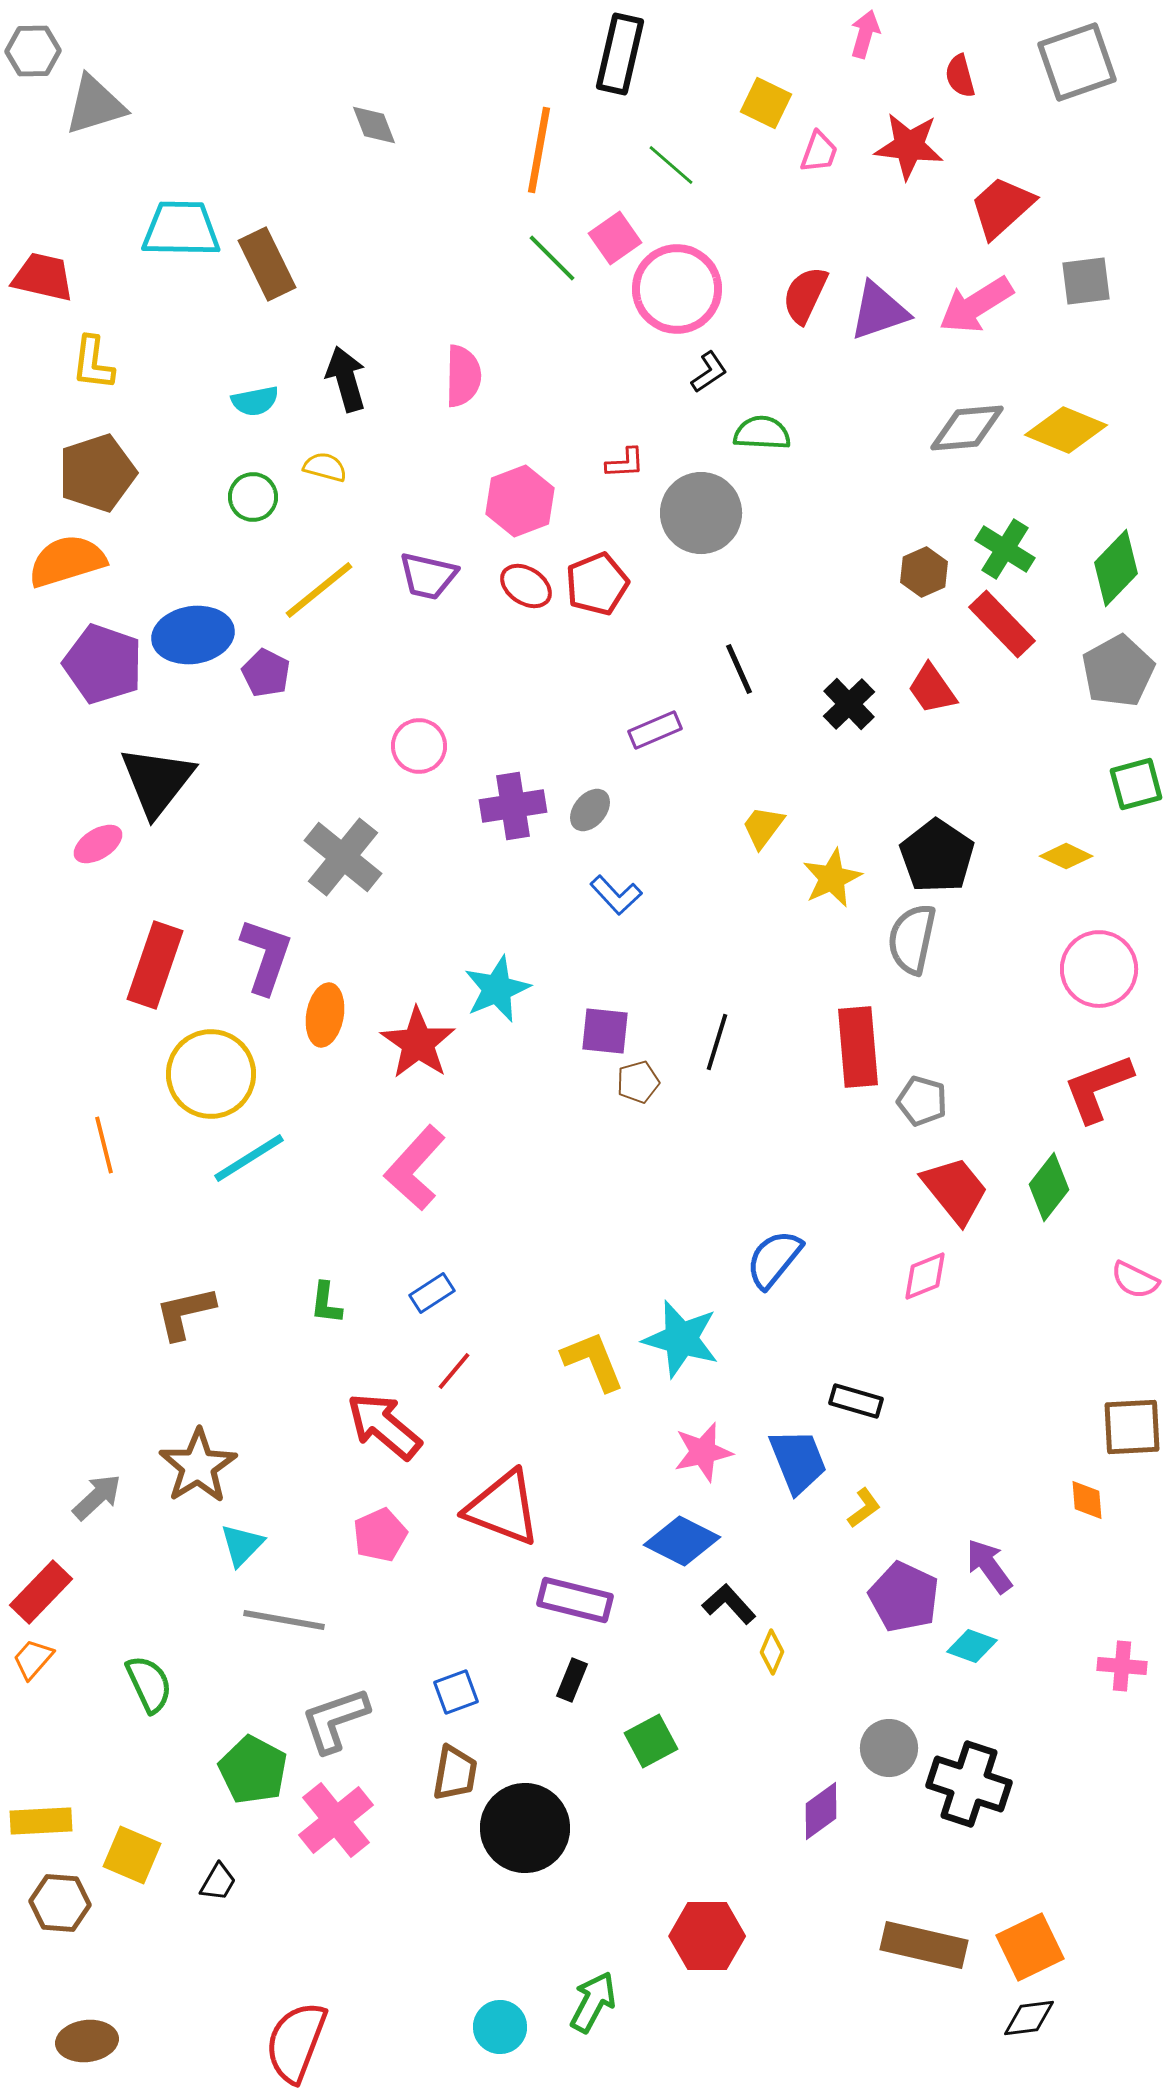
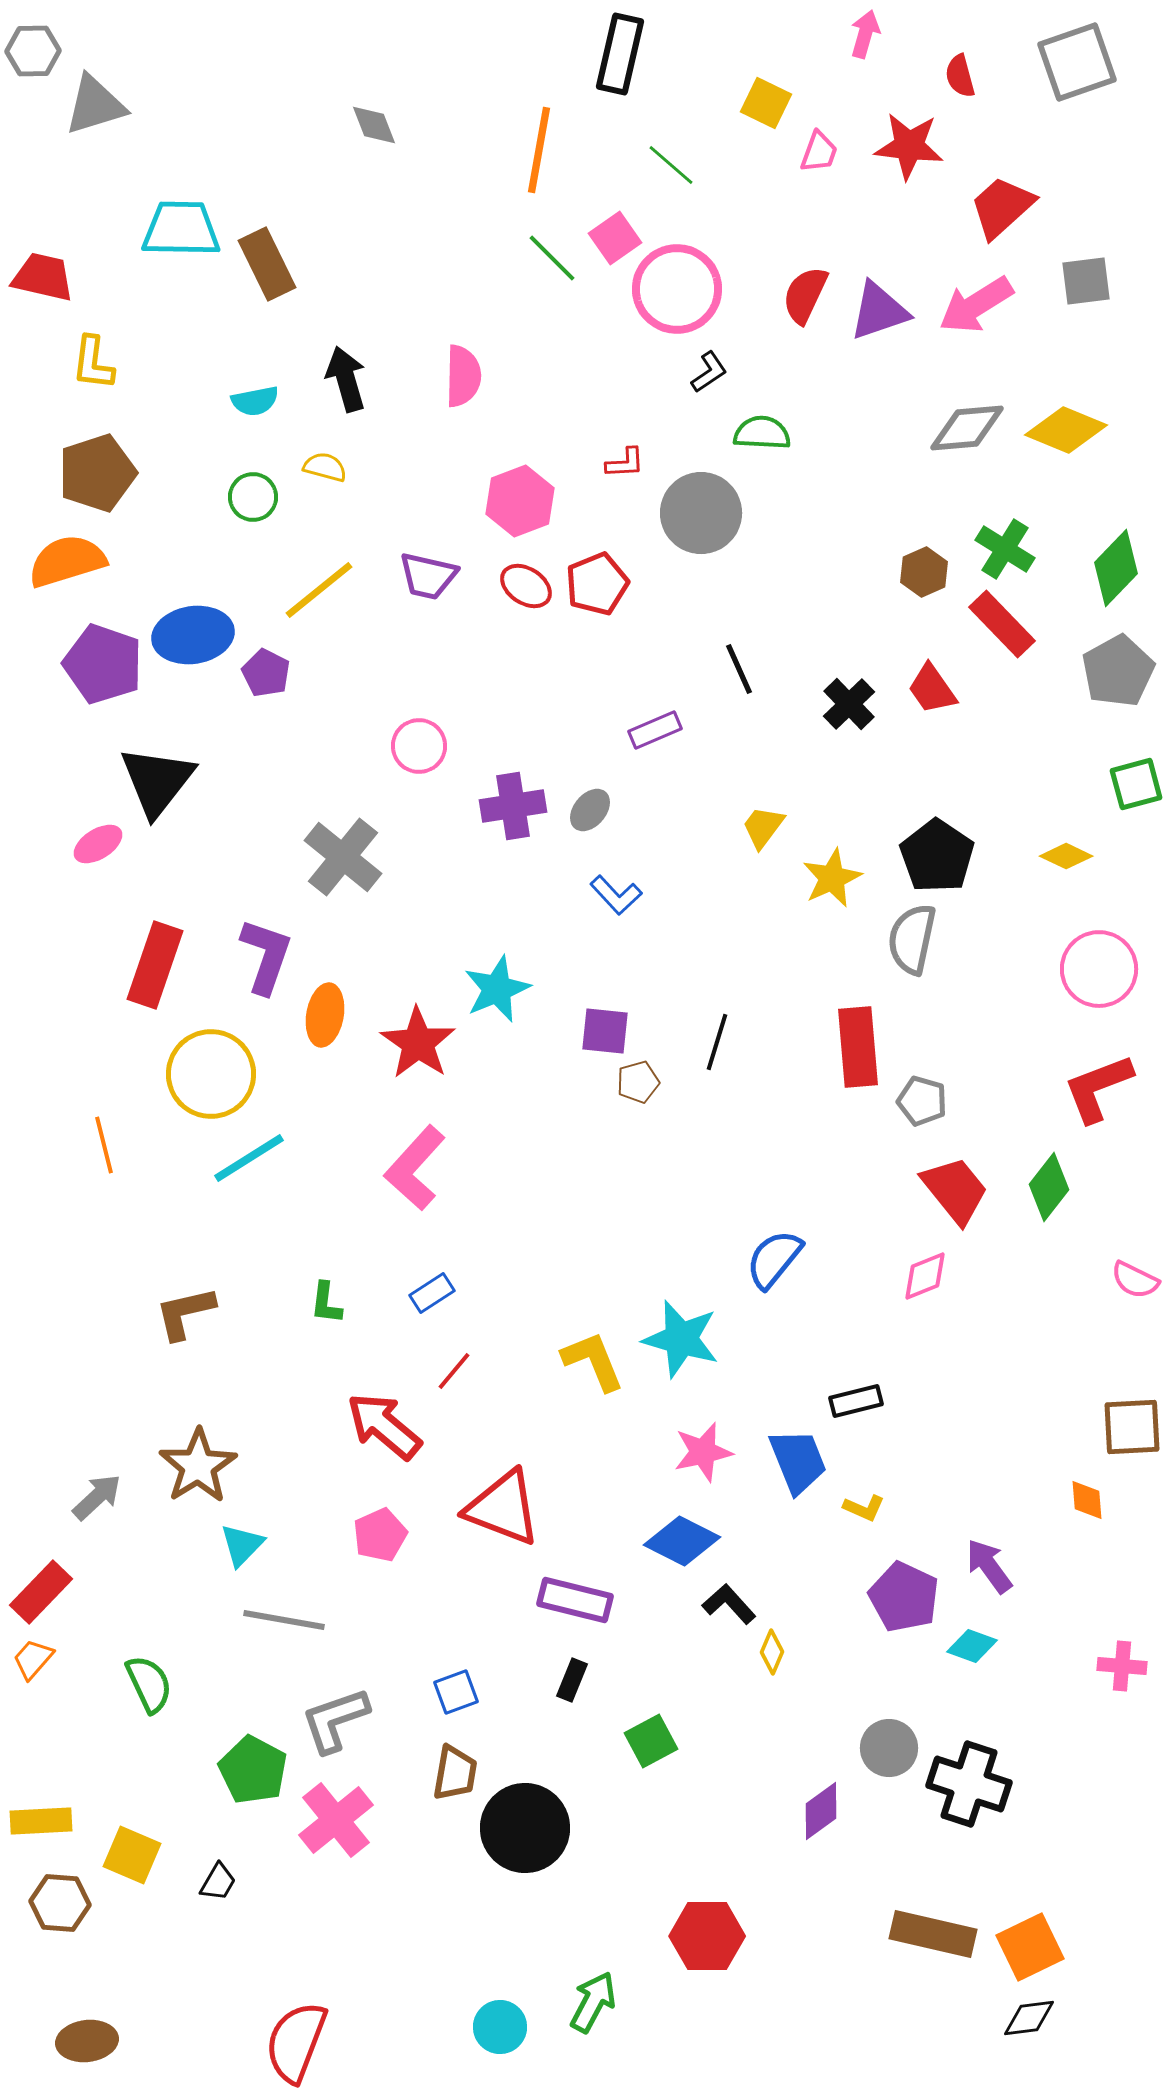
black rectangle at (856, 1401): rotated 30 degrees counterclockwise
yellow L-shape at (864, 1508): rotated 60 degrees clockwise
brown rectangle at (924, 1945): moved 9 px right, 11 px up
